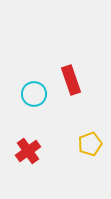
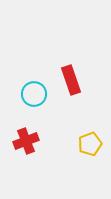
red cross: moved 2 px left, 10 px up; rotated 15 degrees clockwise
